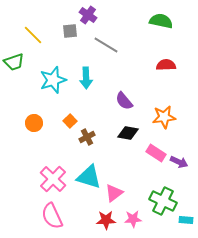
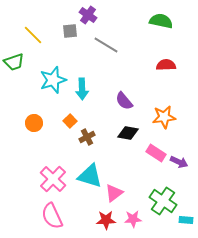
cyan arrow: moved 4 px left, 11 px down
cyan triangle: moved 1 px right, 1 px up
green cross: rotated 8 degrees clockwise
